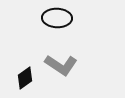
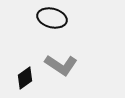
black ellipse: moved 5 px left; rotated 12 degrees clockwise
